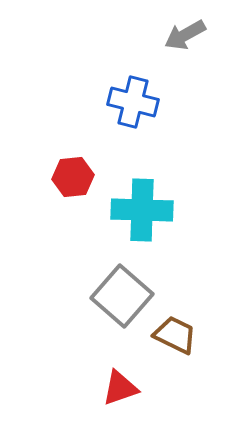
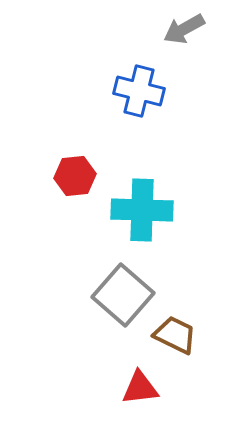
gray arrow: moved 1 px left, 6 px up
blue cross: moved 6 px right, 11 px up
red hexagon: moved 2 px right, 1 px up
gray square: moved 1 px right, 1 px up
red triangle: moved 20 px right; rotated 12 degrees clockwise
